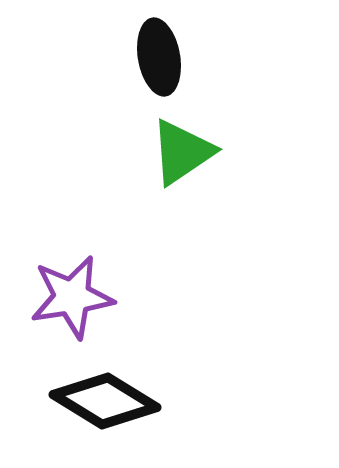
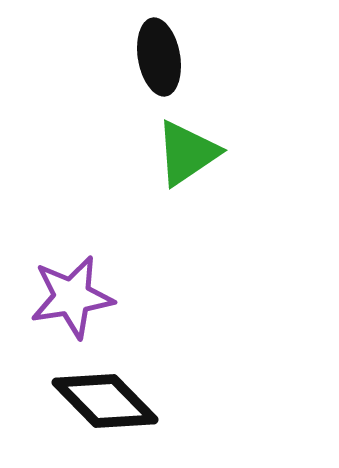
green triangle: moved 5 px right, 1 px down
black diamond: rotated 14 degrees clockwise
